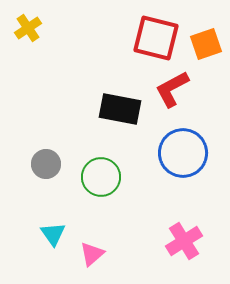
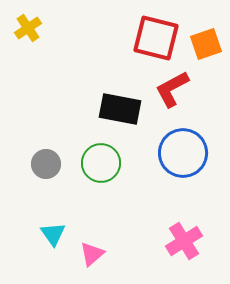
green circle: moved 14 px up
